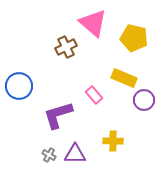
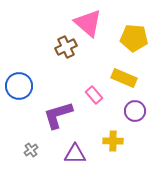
pink triangle: moved 5 px left
yellow pentagon: rotated 8 degrees counterclockwise
purple circle: moved 9 px left, 11 px down
gray cross: moved 18 px left, 5 px up; rotated 24 degrees clockwise
